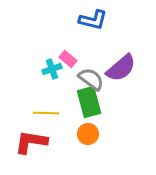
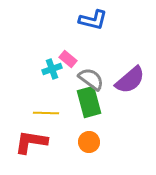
purple semicircle: moved 9 px right, 12 px down
orange circle: moved 1 px right, 8 px down
